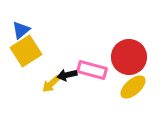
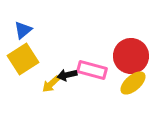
blue triangle: moved 2 px right
yellow square: moved 3 px left, 8 px down
red circle: moved 2 px right, 1 px up
yellow ellipse: moved 4 px up
